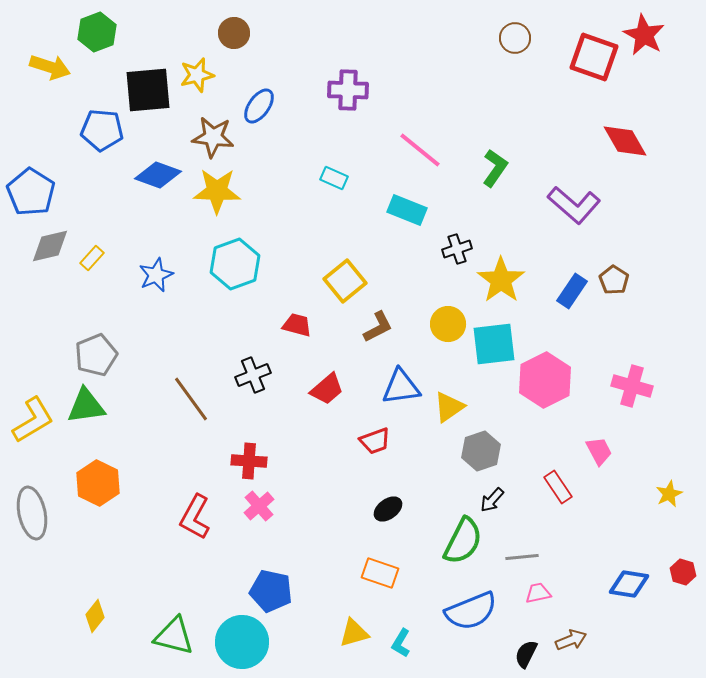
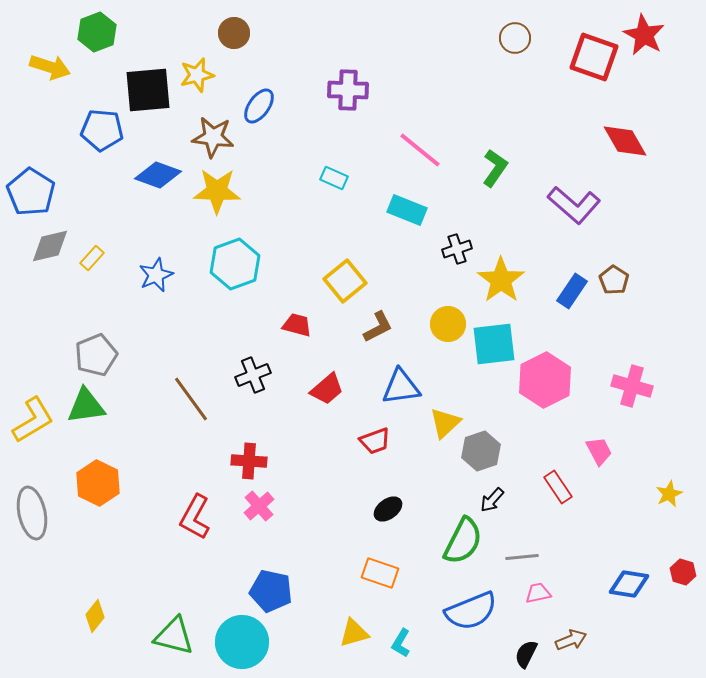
yellow triangle at (449, 407): moved 4 px left, 16 px down; rotated 8 degrees counterclockwise
